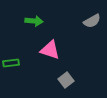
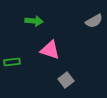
gray semicircle: moved 2 px right
green rectangle: moved 1 px right, 1 px up
